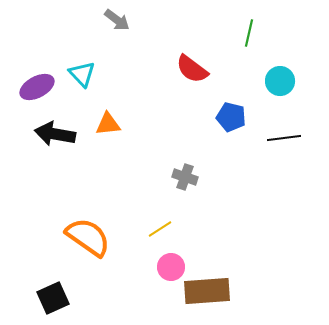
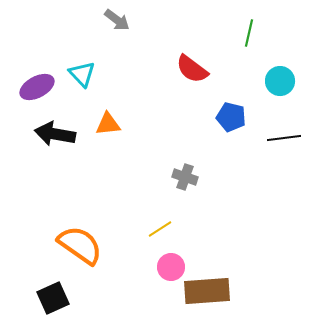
orange semicircle: moved 8 px left, 8 px down
